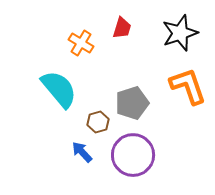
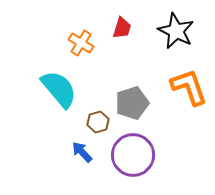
black star: moved 4 px left, 2 px up; rotated 27 degrees counterclockwise
orange L-shape: moved 1 px right, 1 px down
